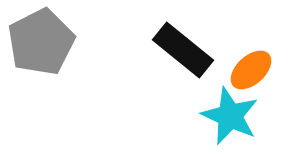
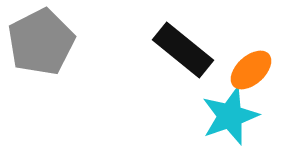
cyan star: rotated 28 degrees clockwise
